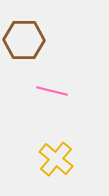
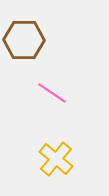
pink line: moved 2 px down; rotated 20 degrees clockwise
